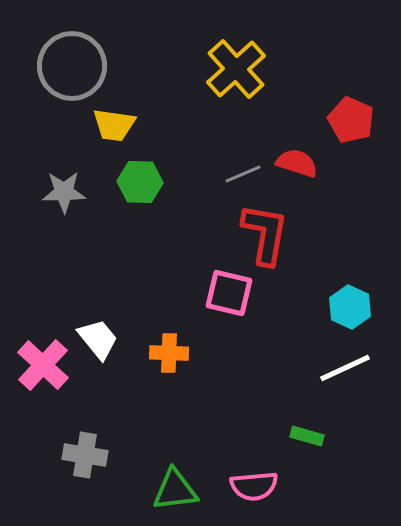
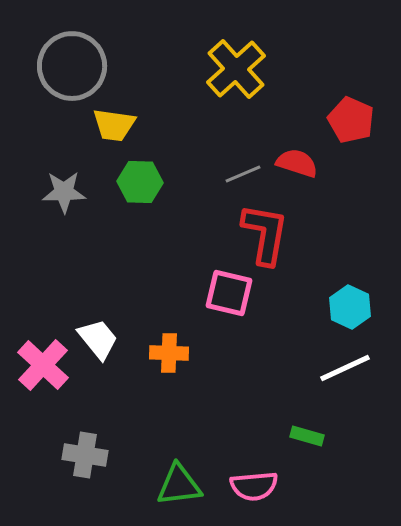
green triangle: moved 4 px right, 5 px up
